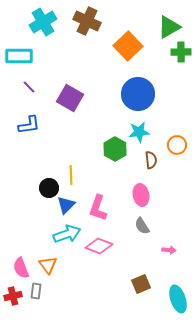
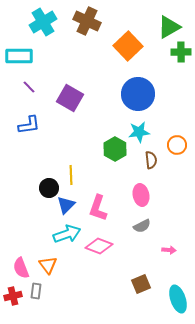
gray semicircle: rotated 84 degrees counterclockwise
